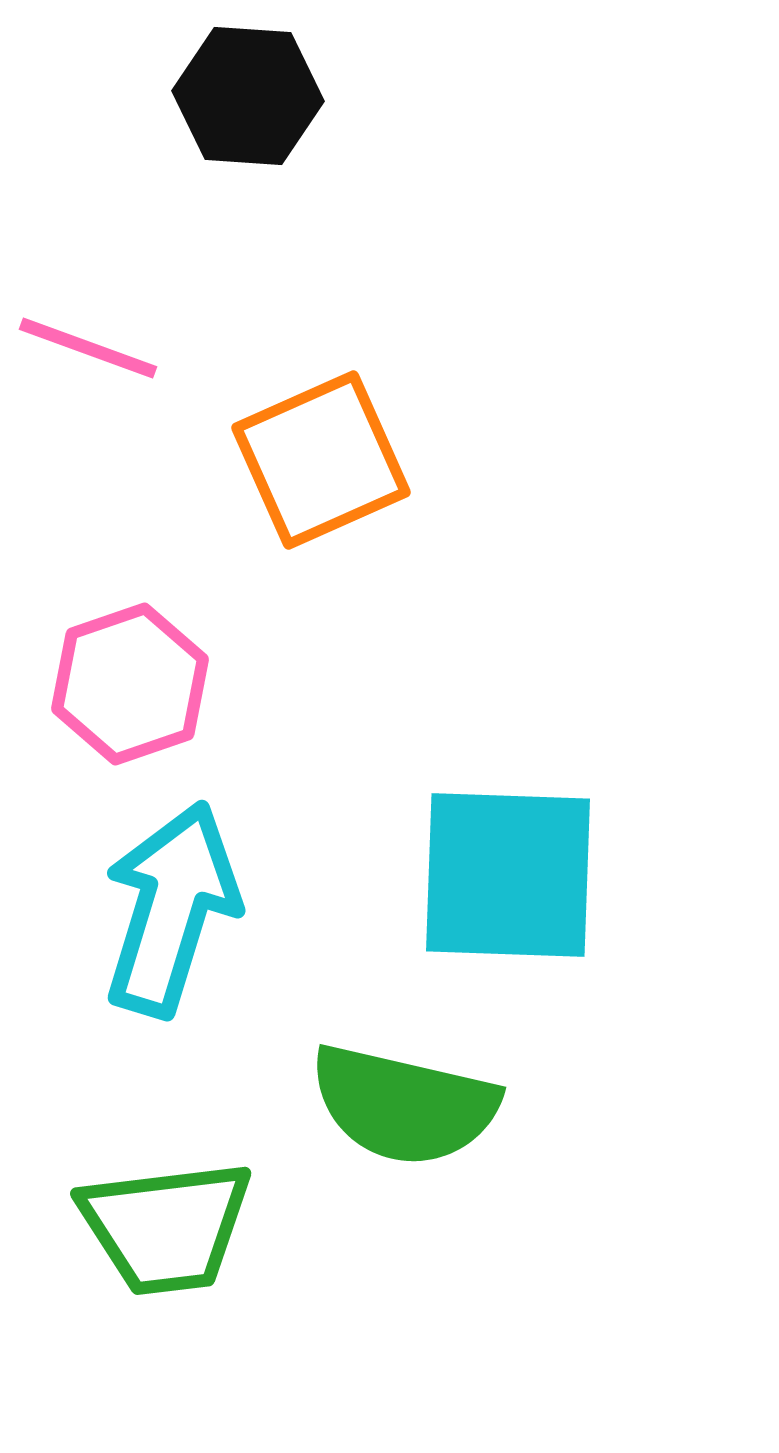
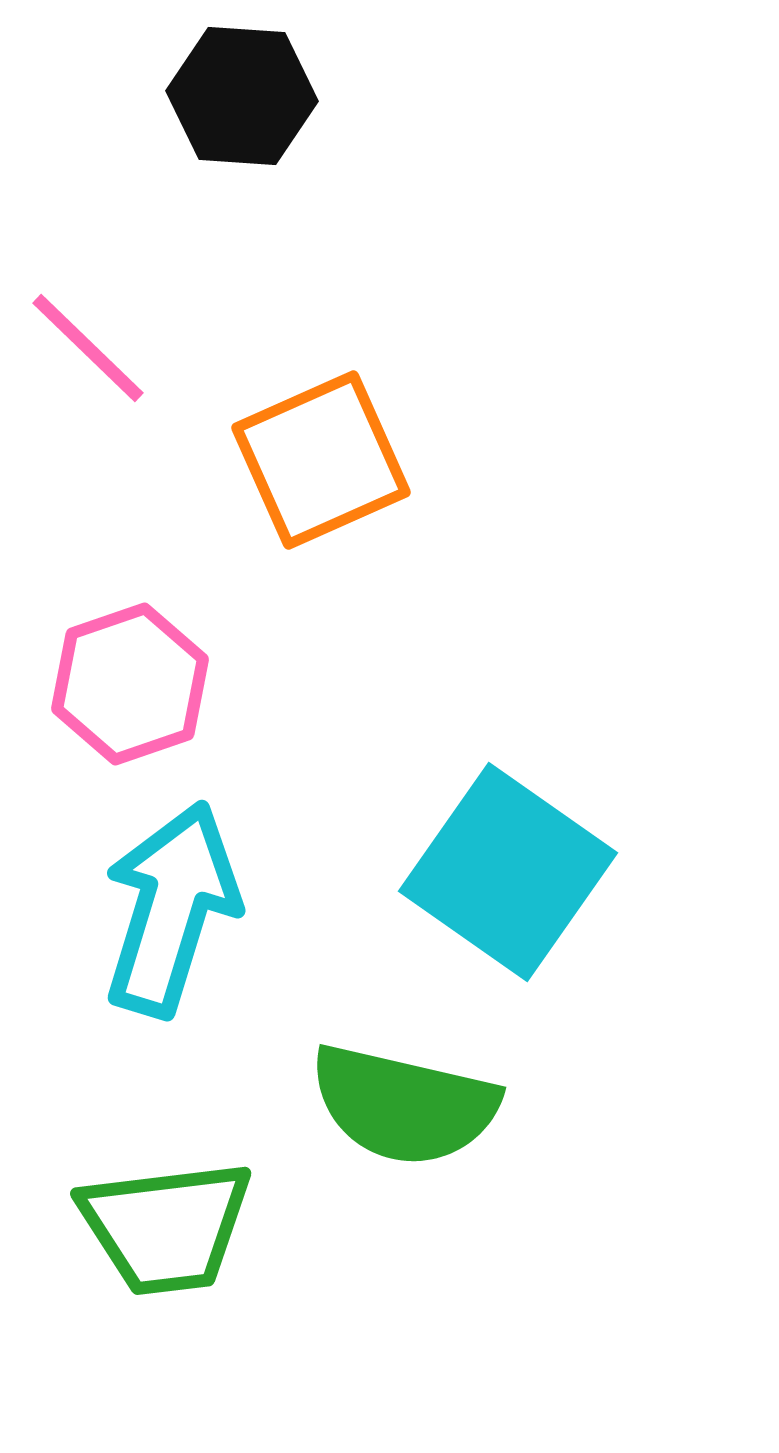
black hexagon: moved 6 px left
pink line: rotated 24 degrees clockwise
cyan square: moved 3 px up; rotated 33 degrees clockwise
